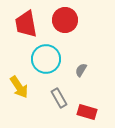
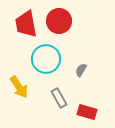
red circle: moved 6 px left, 1 px down
